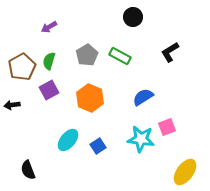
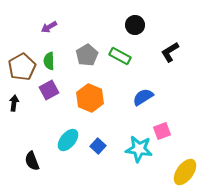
black circle: moved 2 px right, 8 px down
green semicircle: rotated 18 degrees counterclockwise
black arrow: moved 2 px right, 2 px up; rotated 105 degrees clockwise
pink square: moved 5 px left, 4 px down
cyan star: moved 2 px left, 10 px down
blue square: rotated 14 degrees counterclockwise
black semicircle: moved 4 px right, 9 px up
